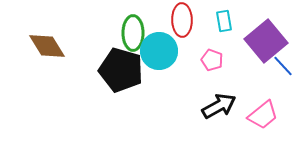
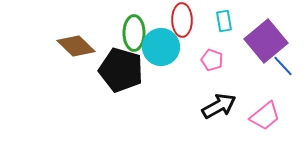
green ellipse: moved 1 px right
brown diamond: moved 29 px right; rotated 15 degrees counterclockwise
cyan circle: moved 2 px right, 4 px up
pink trapezoid: moved 2 px right, 1 px down
